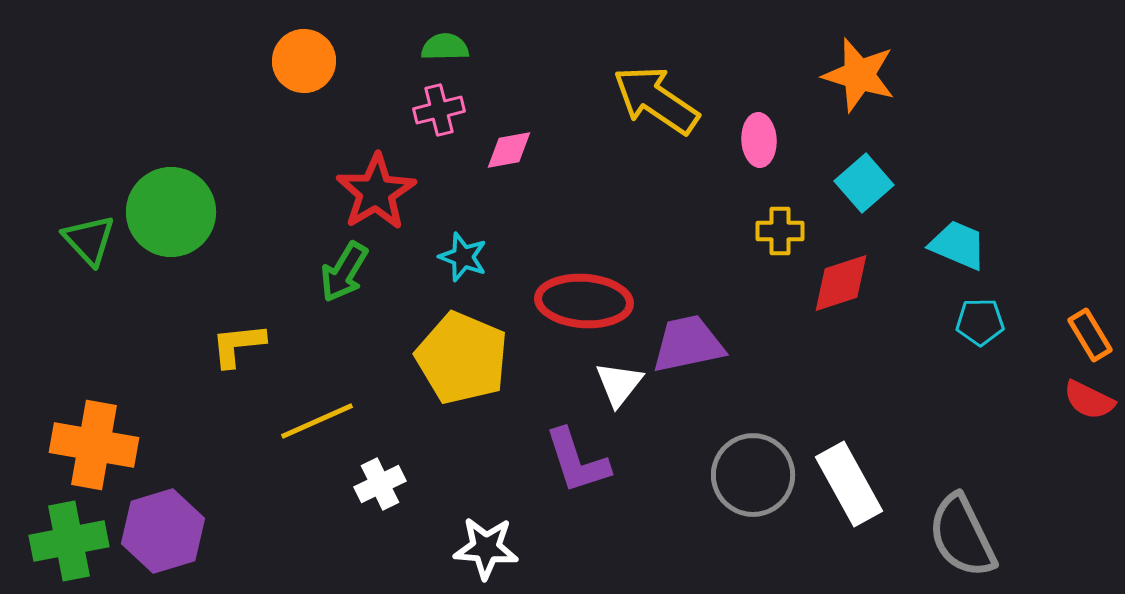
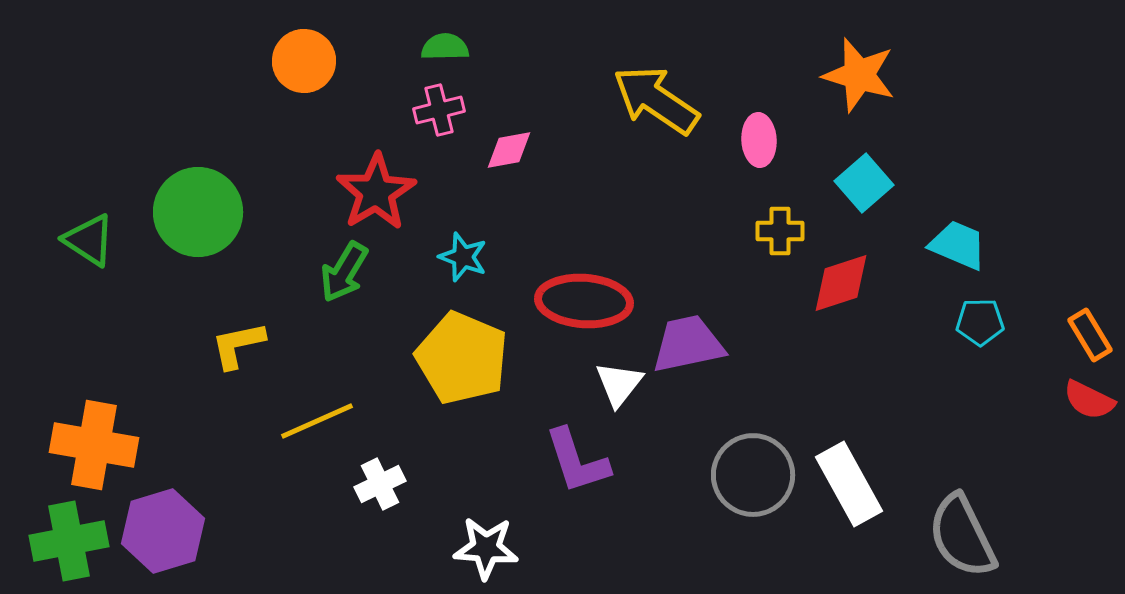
green circle: moved 27 px right
green triangle: rotated 14 degrees counterclockwise
yellow L-shape: rotated 6 degrees counterclockwise
